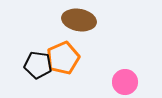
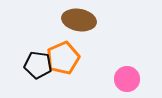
pink circle: moved 2 px right, 3 px up
